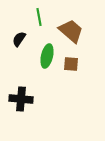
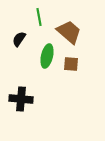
brown trapezoid: moved 2 px left, 1 px down
